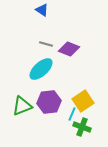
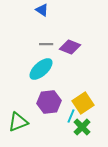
gray line: rotated 16 degrees counterclockwise
purple diamond: moved 1 px right, 2 px up
yellow square: moved 2 px down
green triangle: moved 4 px left, 16 px down
cyan line: moved 1 px left, 2 px down
green cross: rotated 24 degrees clockwise
